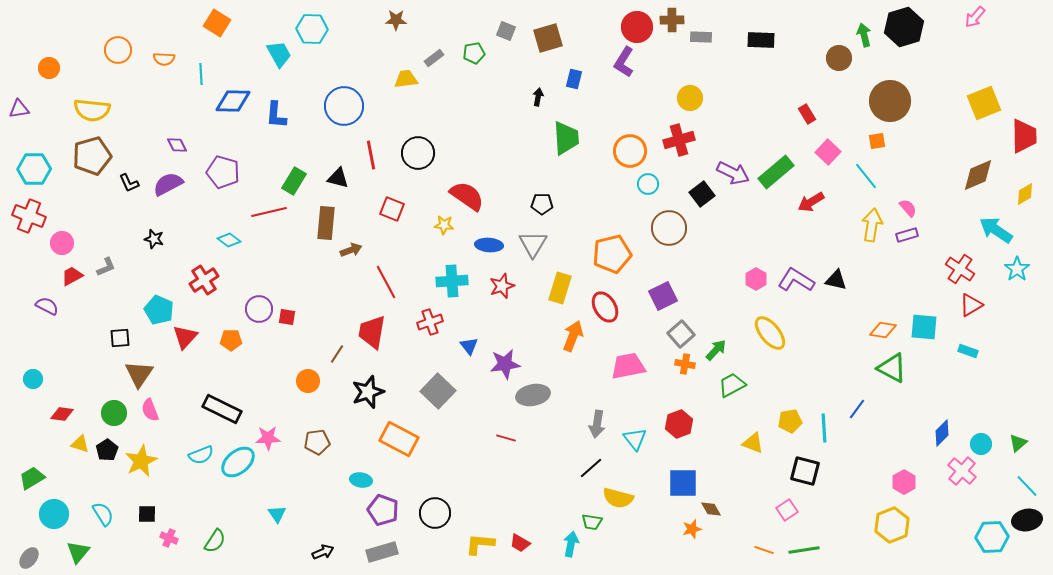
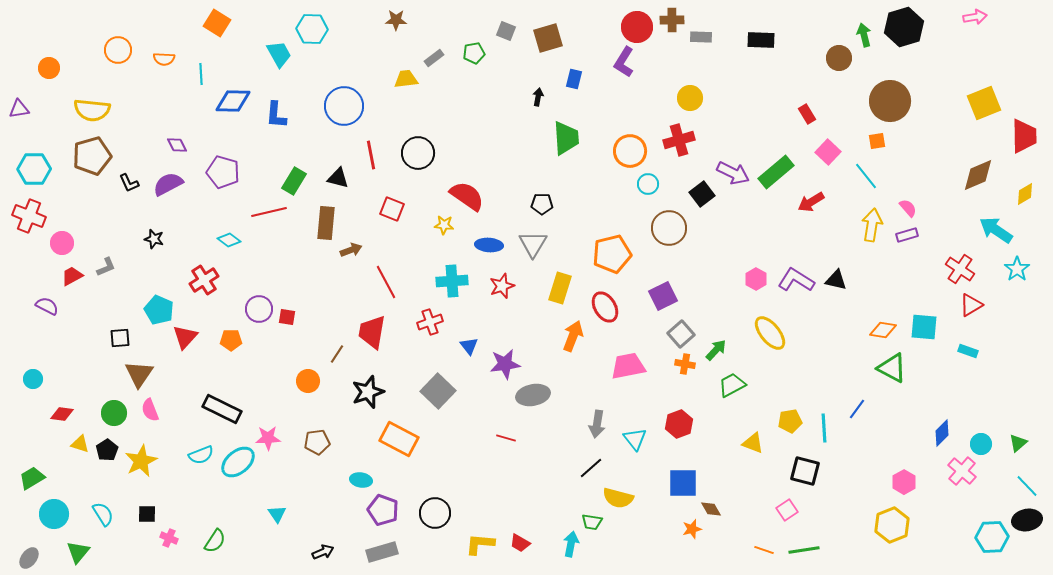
pink arrow at (975, 17): rotated 140 degrees counterclockwise
